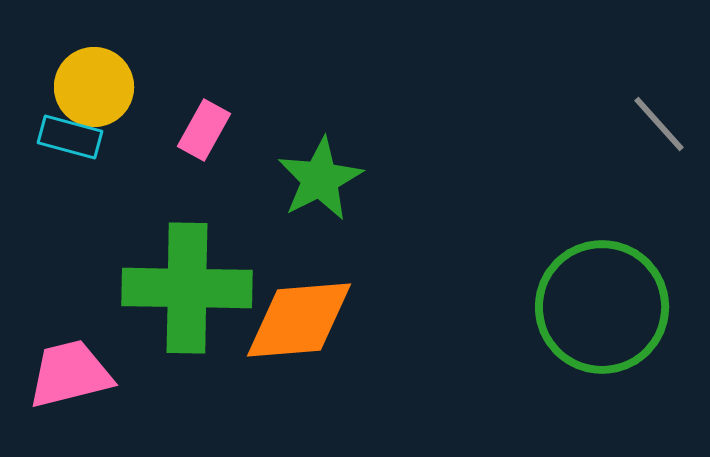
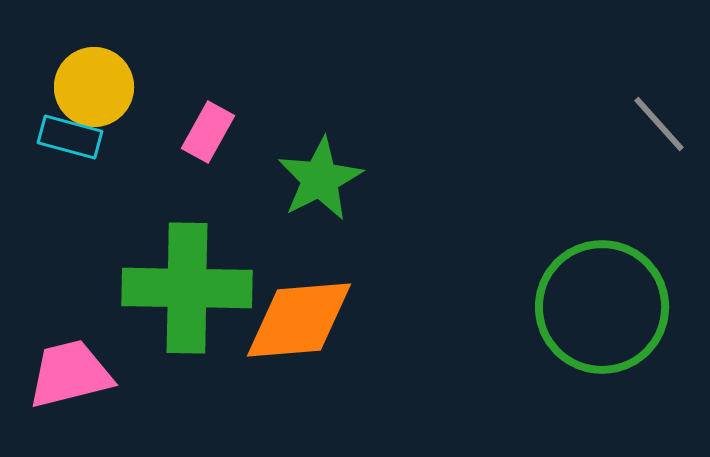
pink rectangle: moved 4 px right, 2 px down
